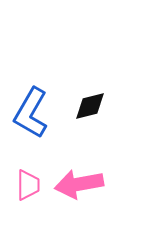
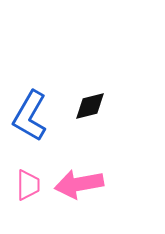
blue L-shape: moved 1 px left, 3 px down
